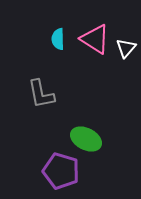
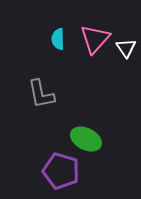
pink triangle: rotated 40 degrees clockwise
white triangle: rotated 15 degrees counterclockwise
